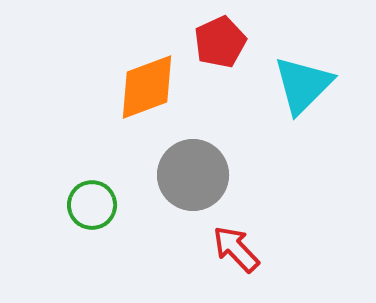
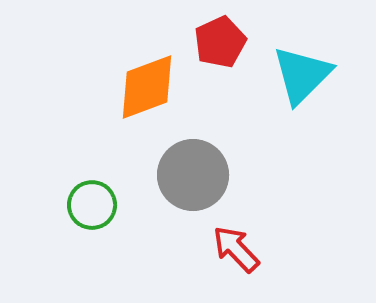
cyan triangle: moved 1 px left, 10 px up
